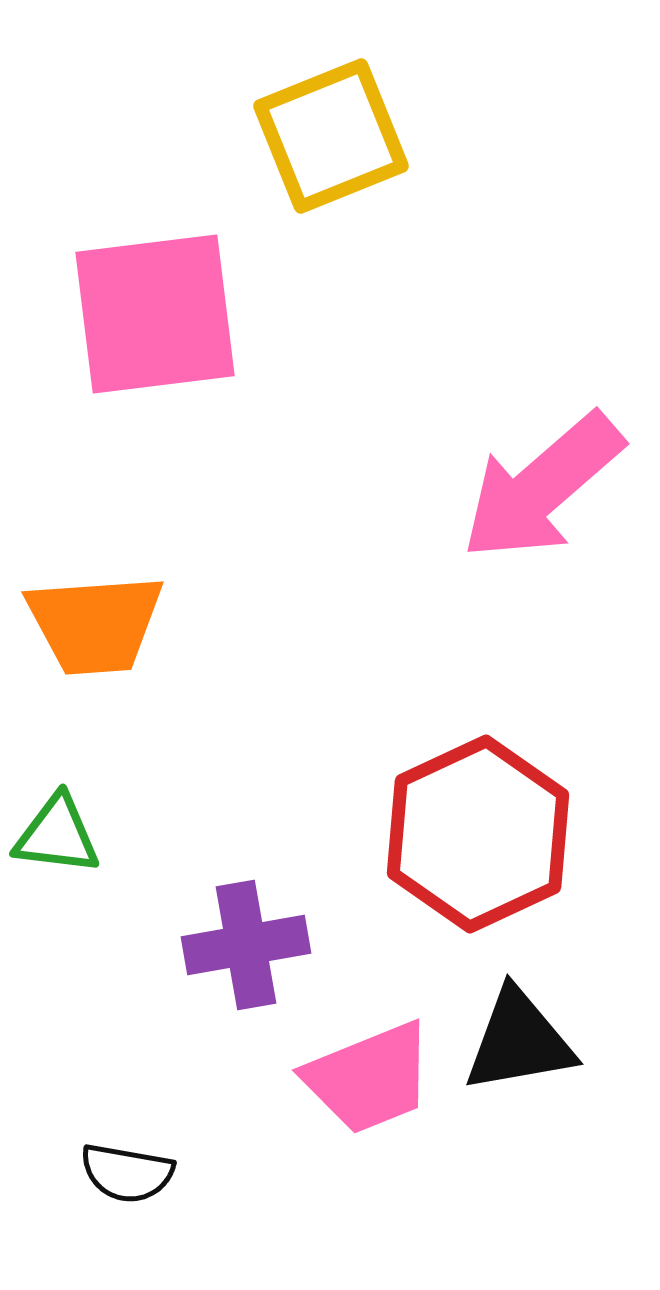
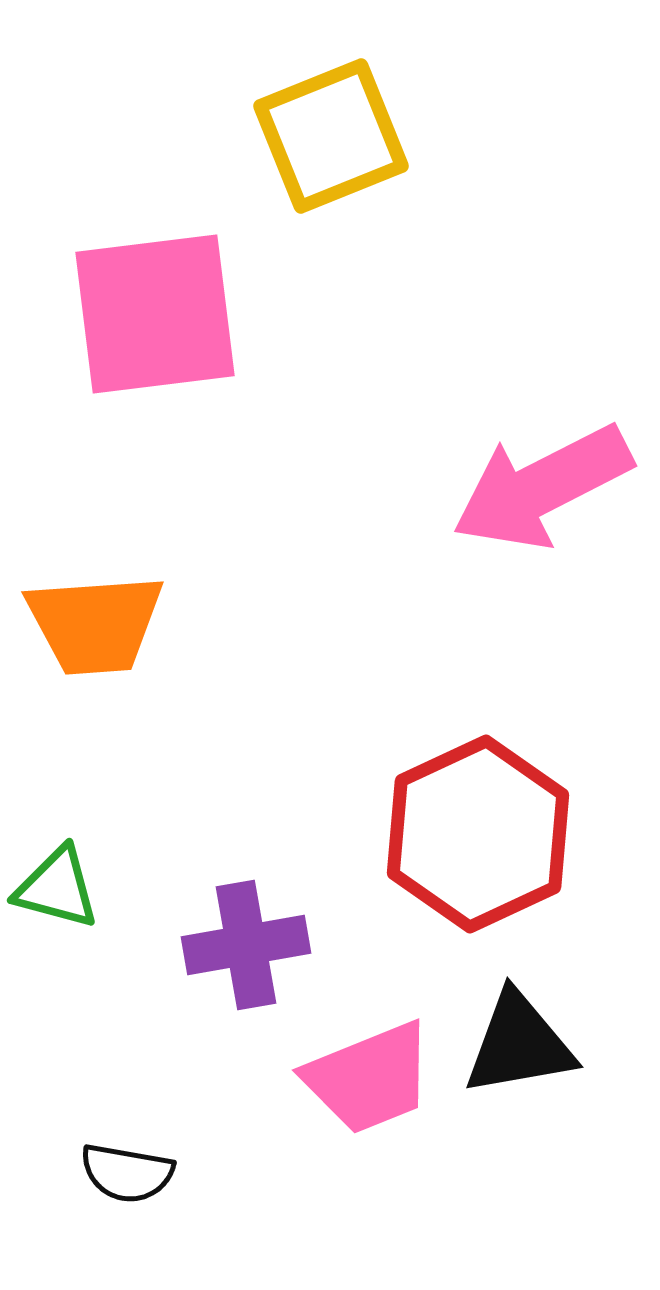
pink arrow: rotated 14 degrees clockwise
green triangle: moved 53 px down; rotated 8 degrees clockwise
black triangle: moved 3 px down
